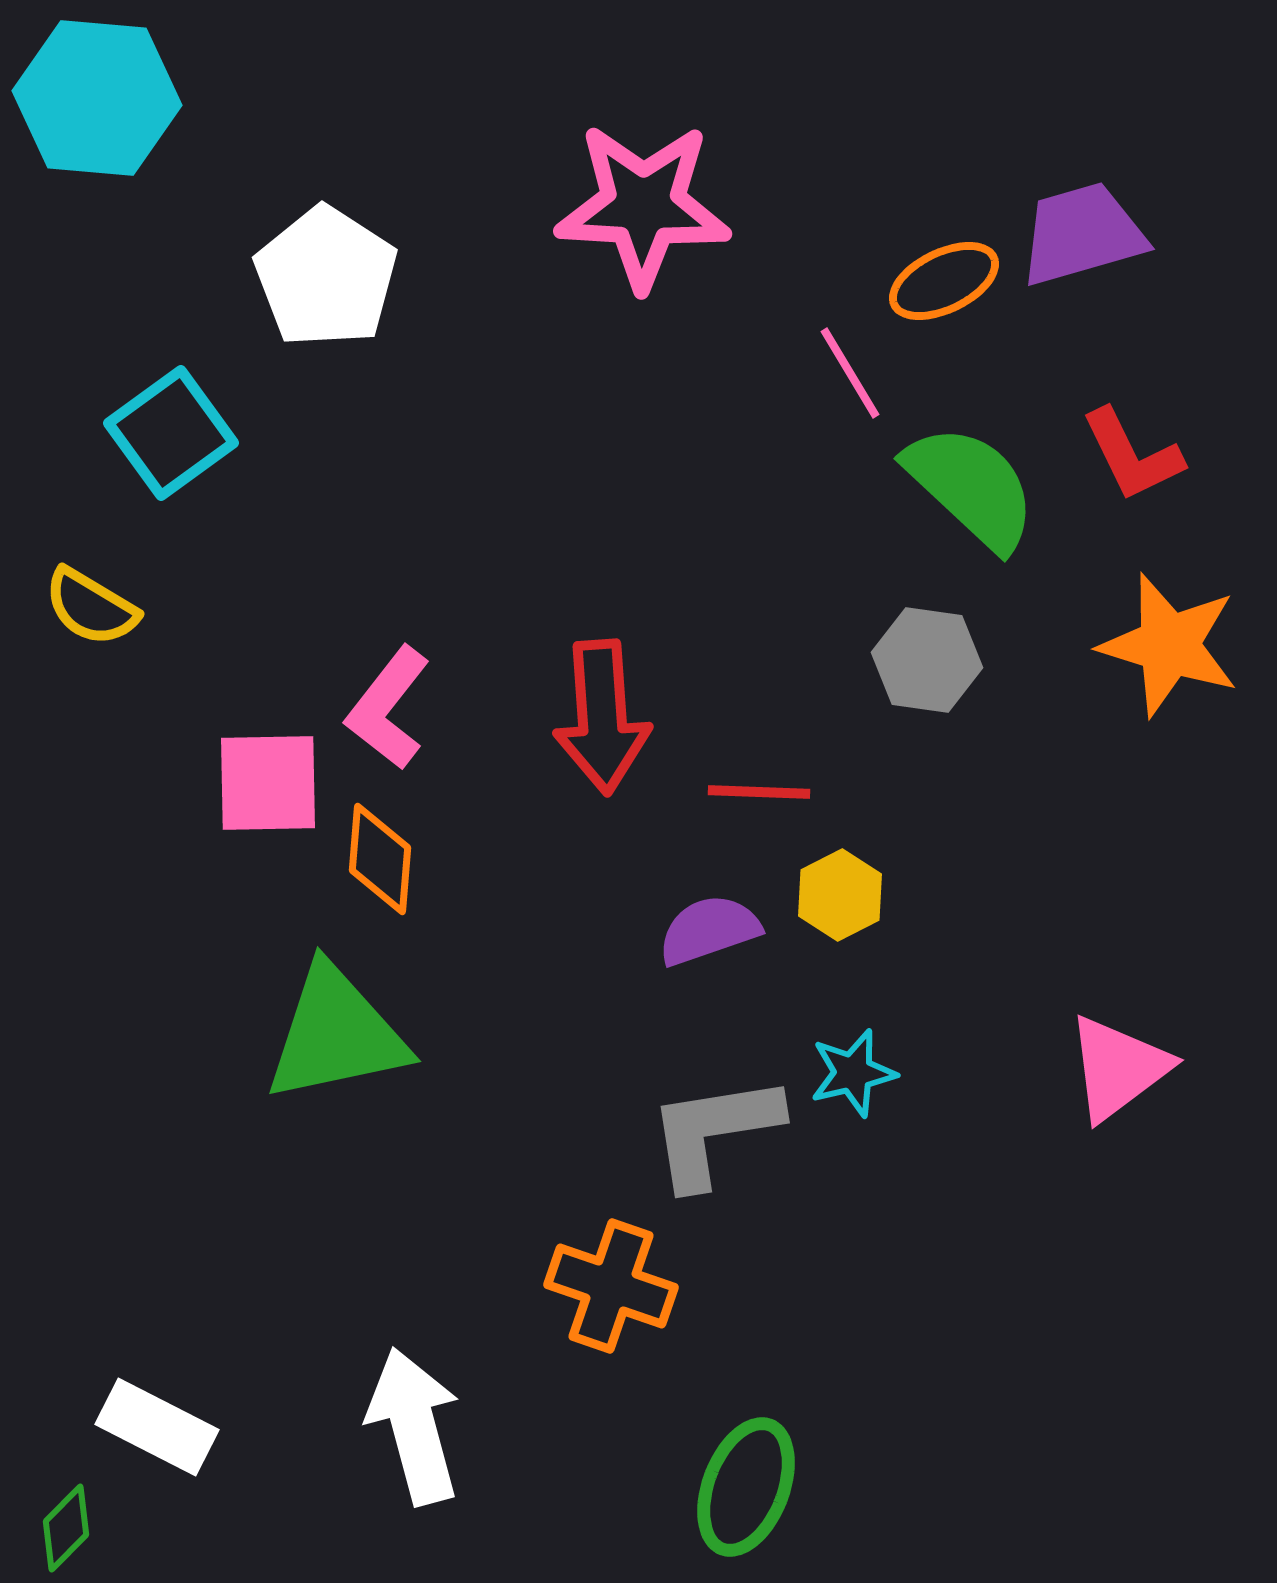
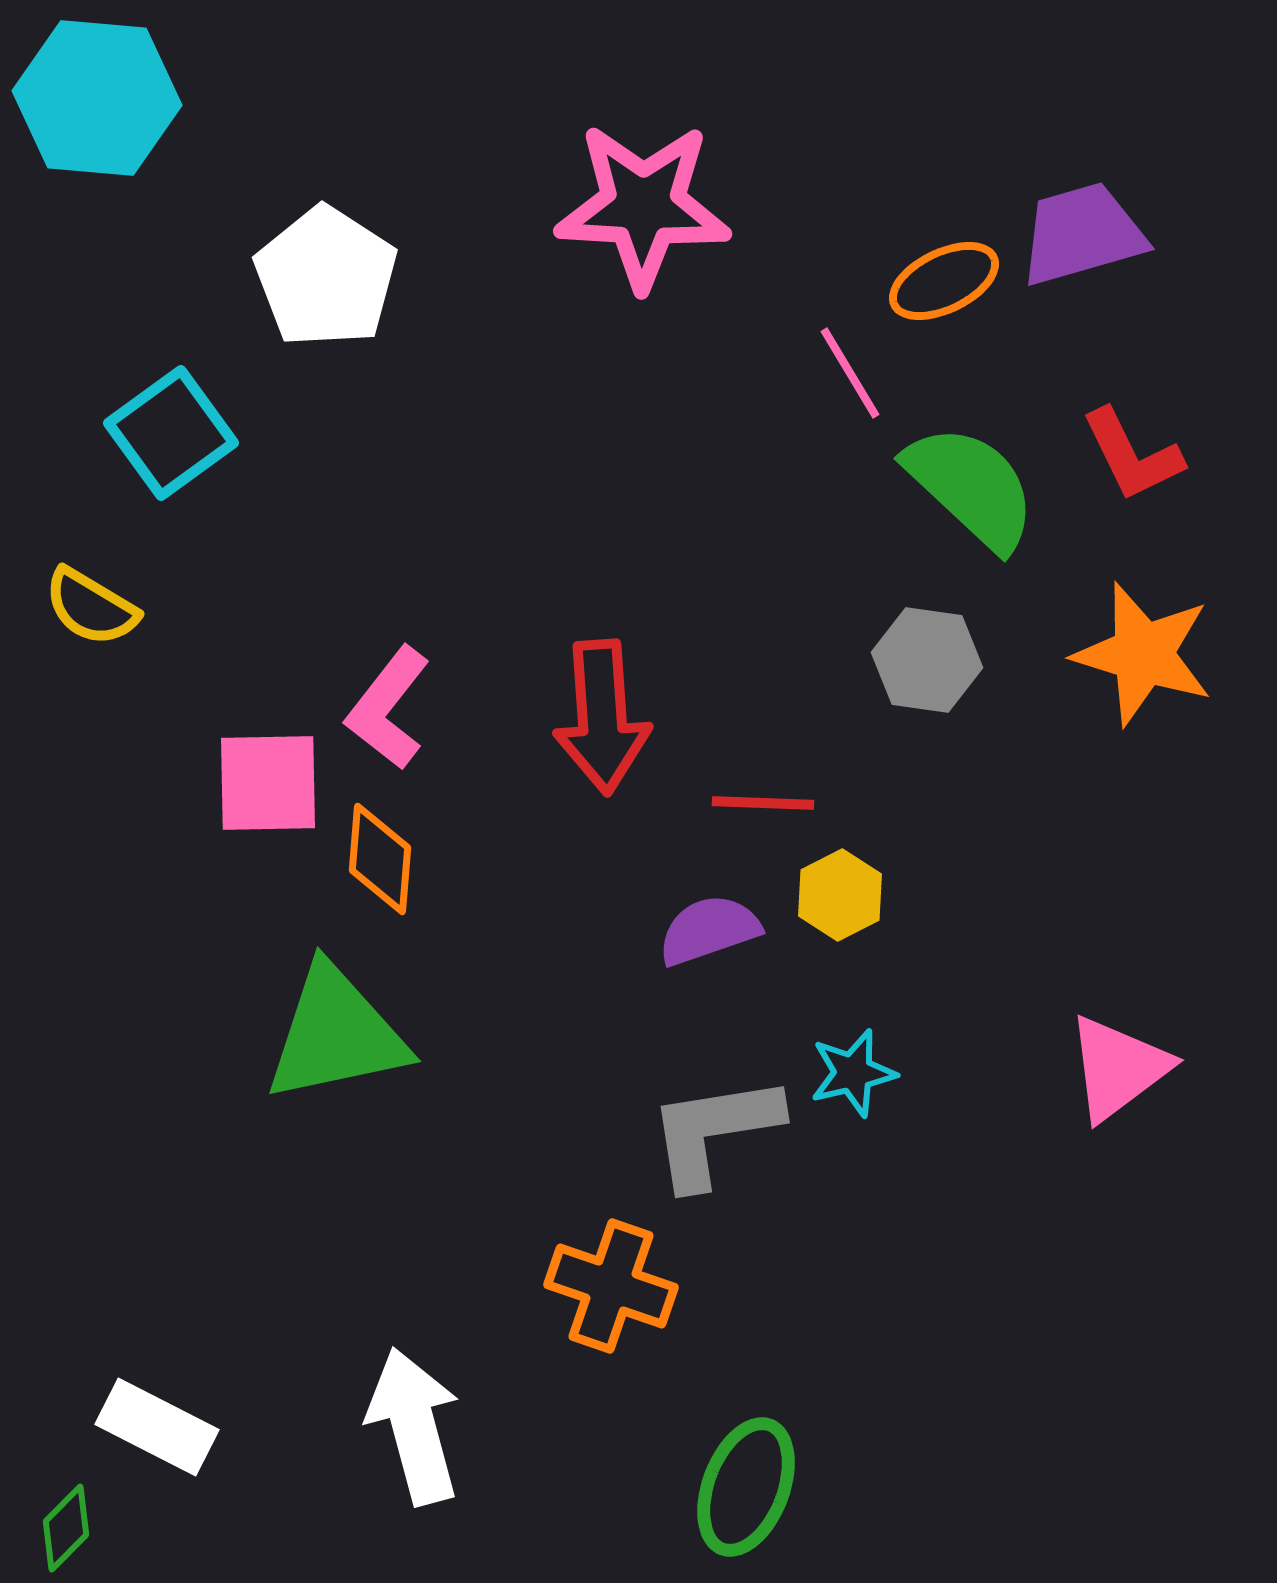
orange star: moved 26 px left, 9 px down
red line: moved 4 px right, 11 px down
